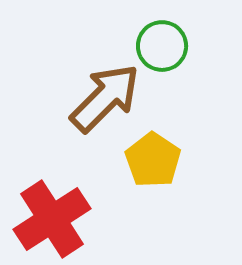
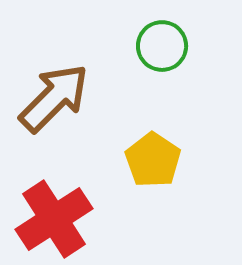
brown arrow: moved 51 px left
red cross: moved 2 px right
